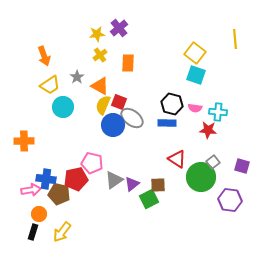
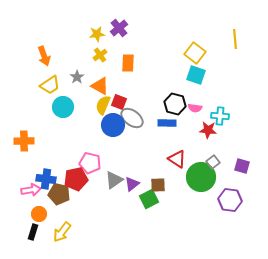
black hexagon: moved 3 px right
cyan cross: moved 2 px right, 4 px down
pink pentagon: moved 2 px left
